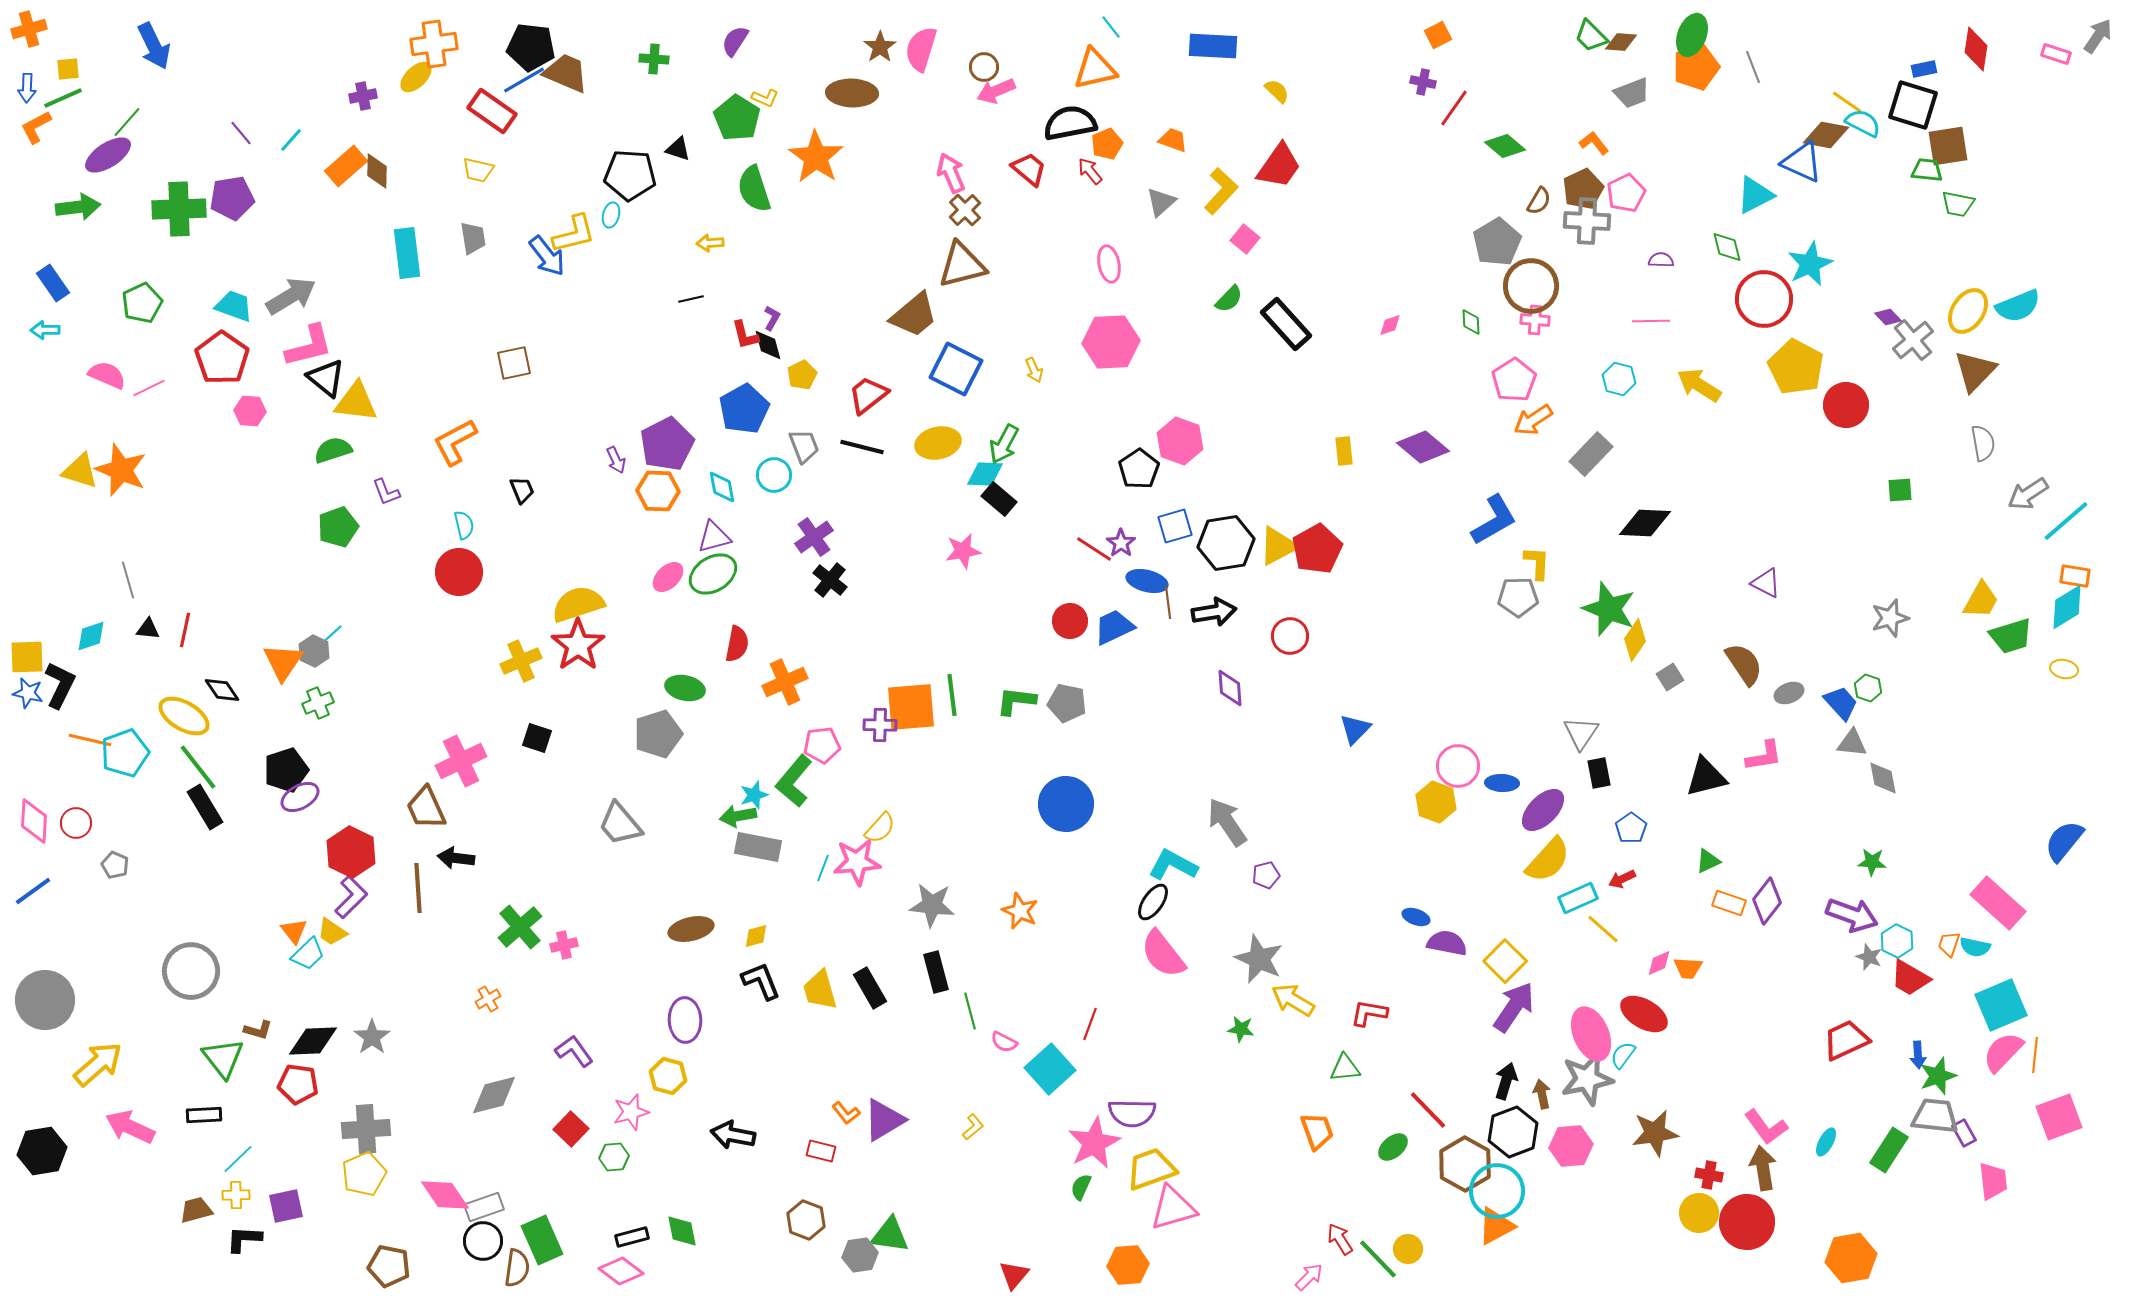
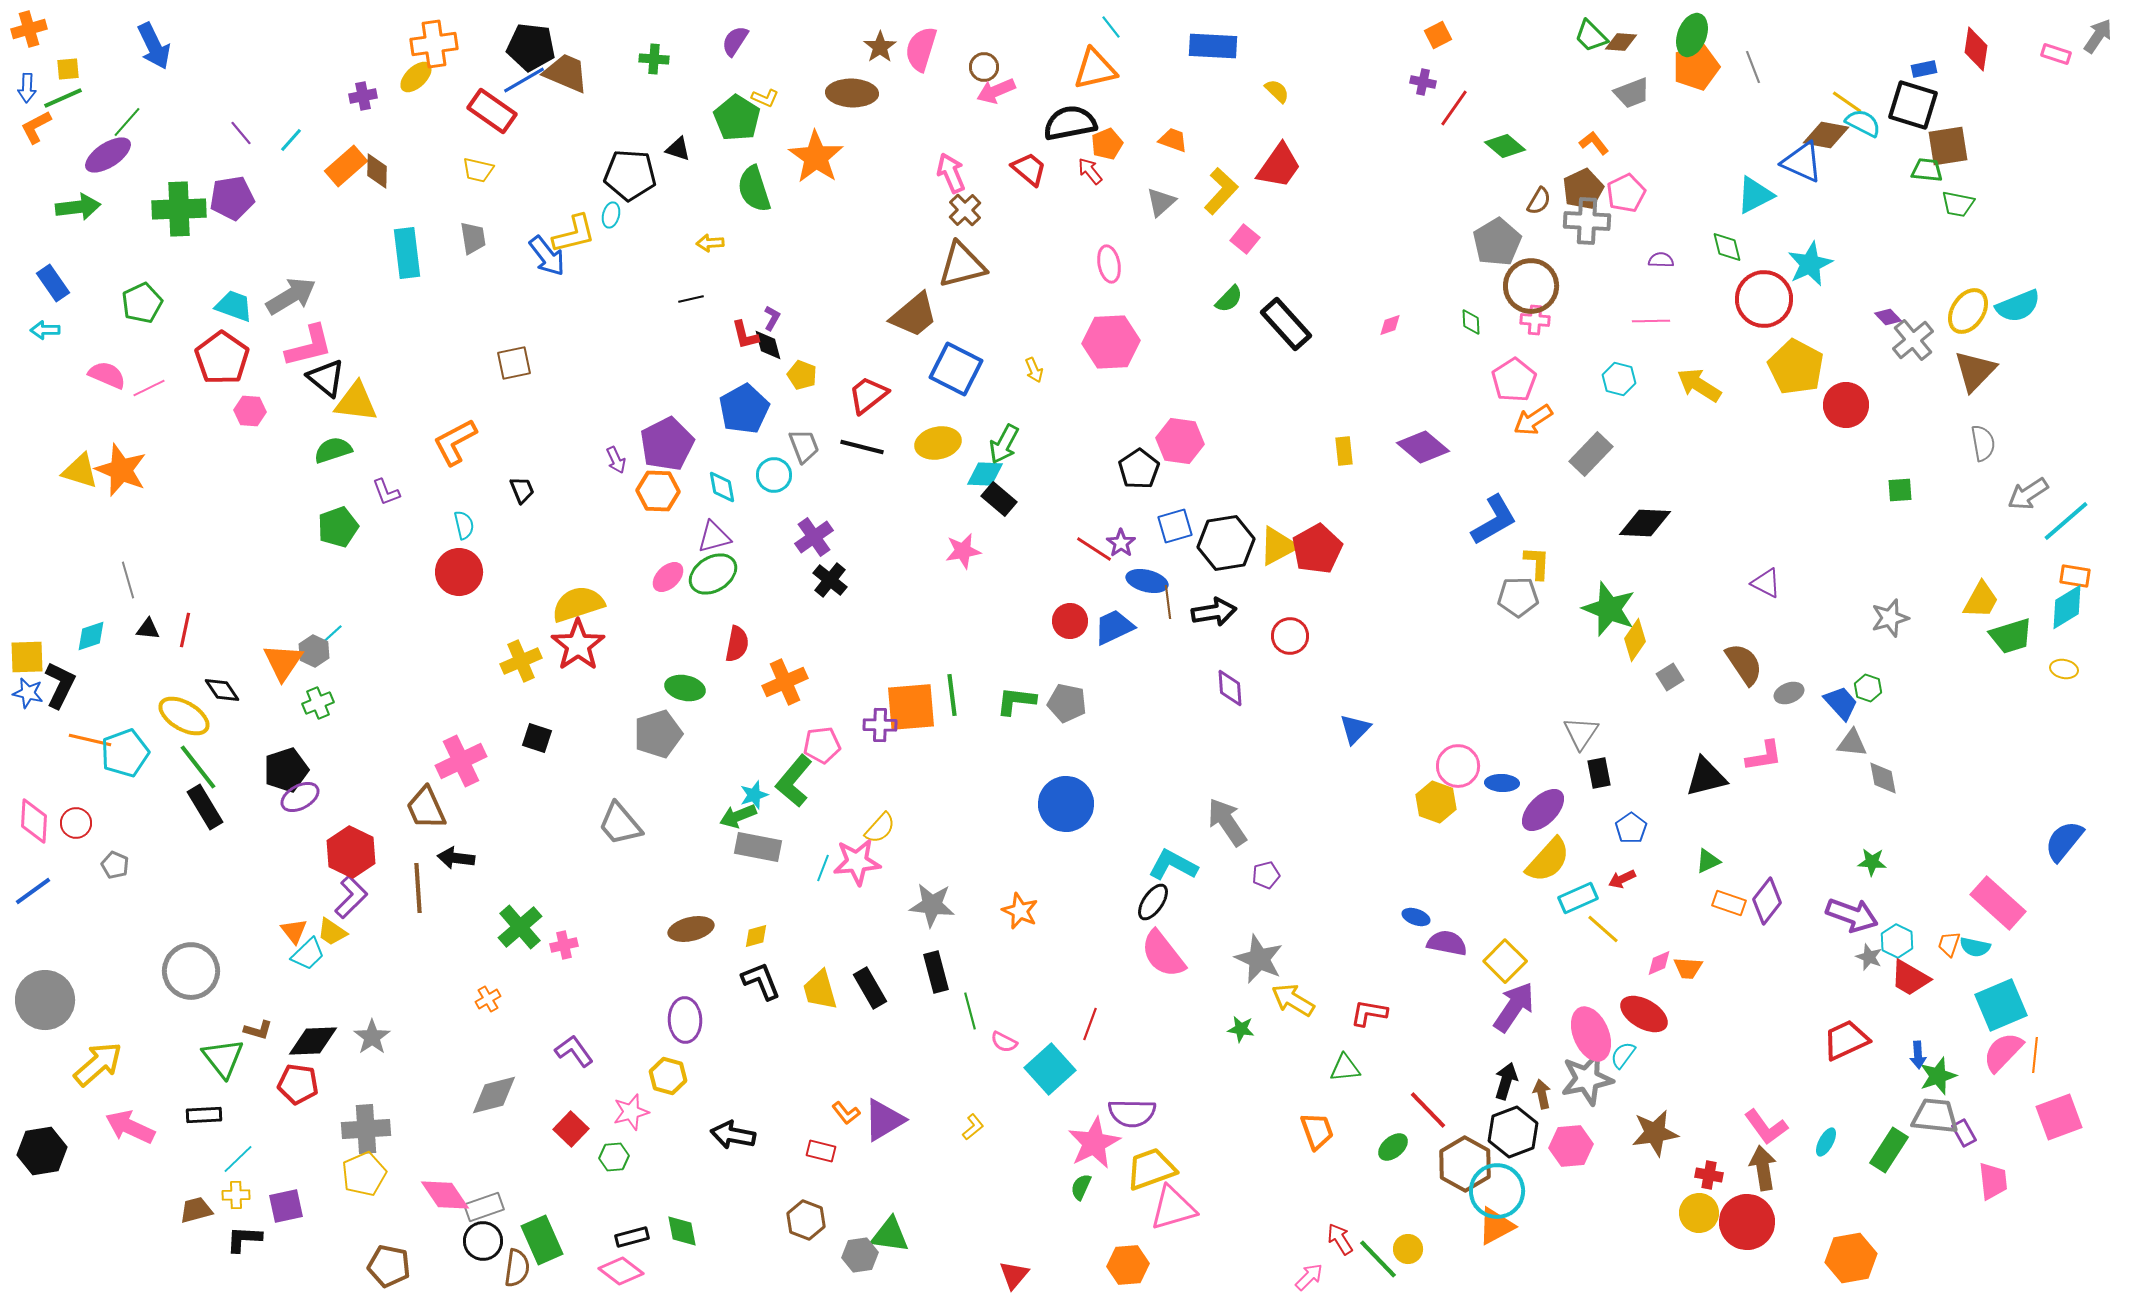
yellow pentagon at (802, 375): rotated 24 degrees counterclockwise
pink hexagon at (1180, 441): rotated 12 degrees counterclockwise
green arrow at (738, 816): rotated 12 degrees counterclockwise
